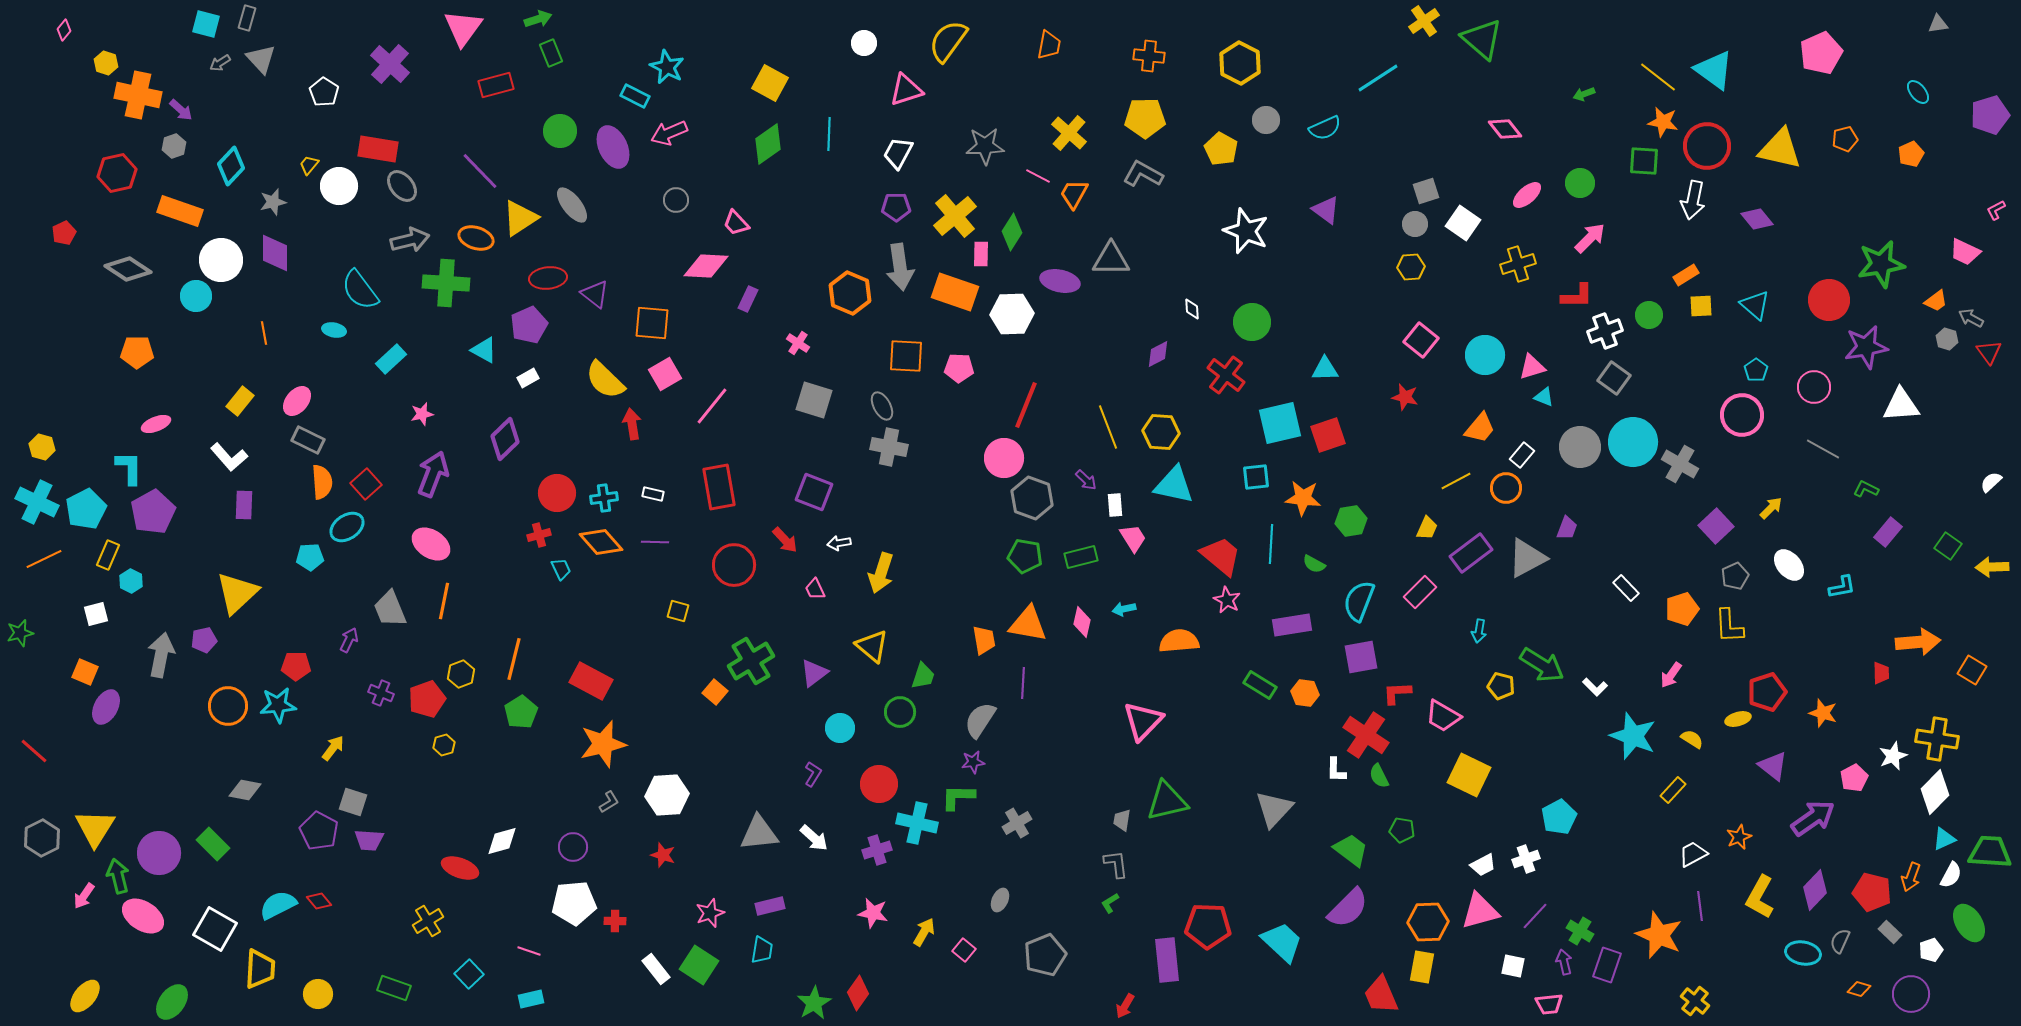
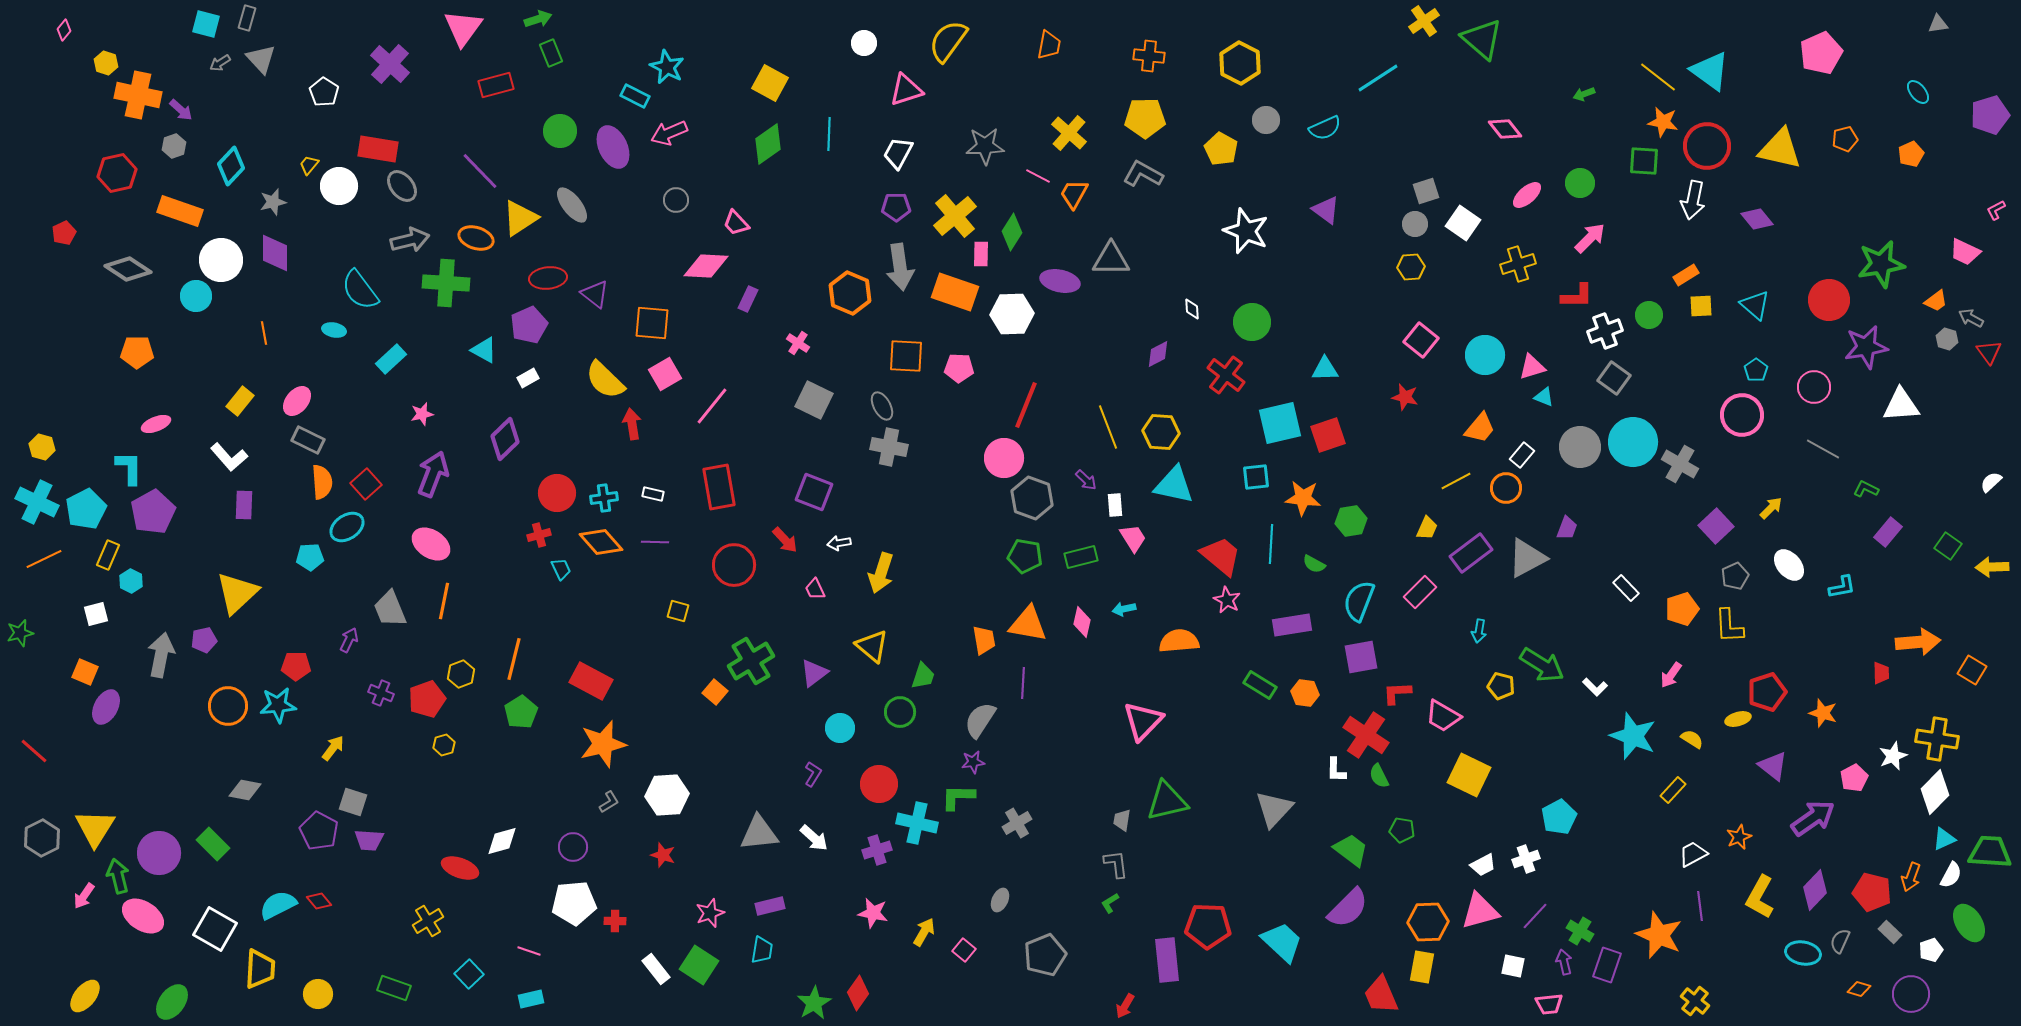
cyan triangle at (1714, 70): moved 4 px left, 1 px down
gray square at (814, 400): rotated 9 degrees clockwise
